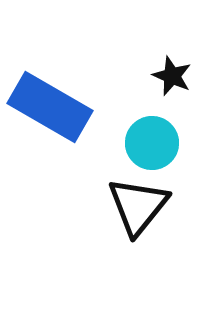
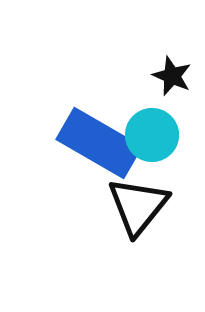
blue rectangle: moved 49 px right, 36 px down
cyan circle: moved 8 px up
